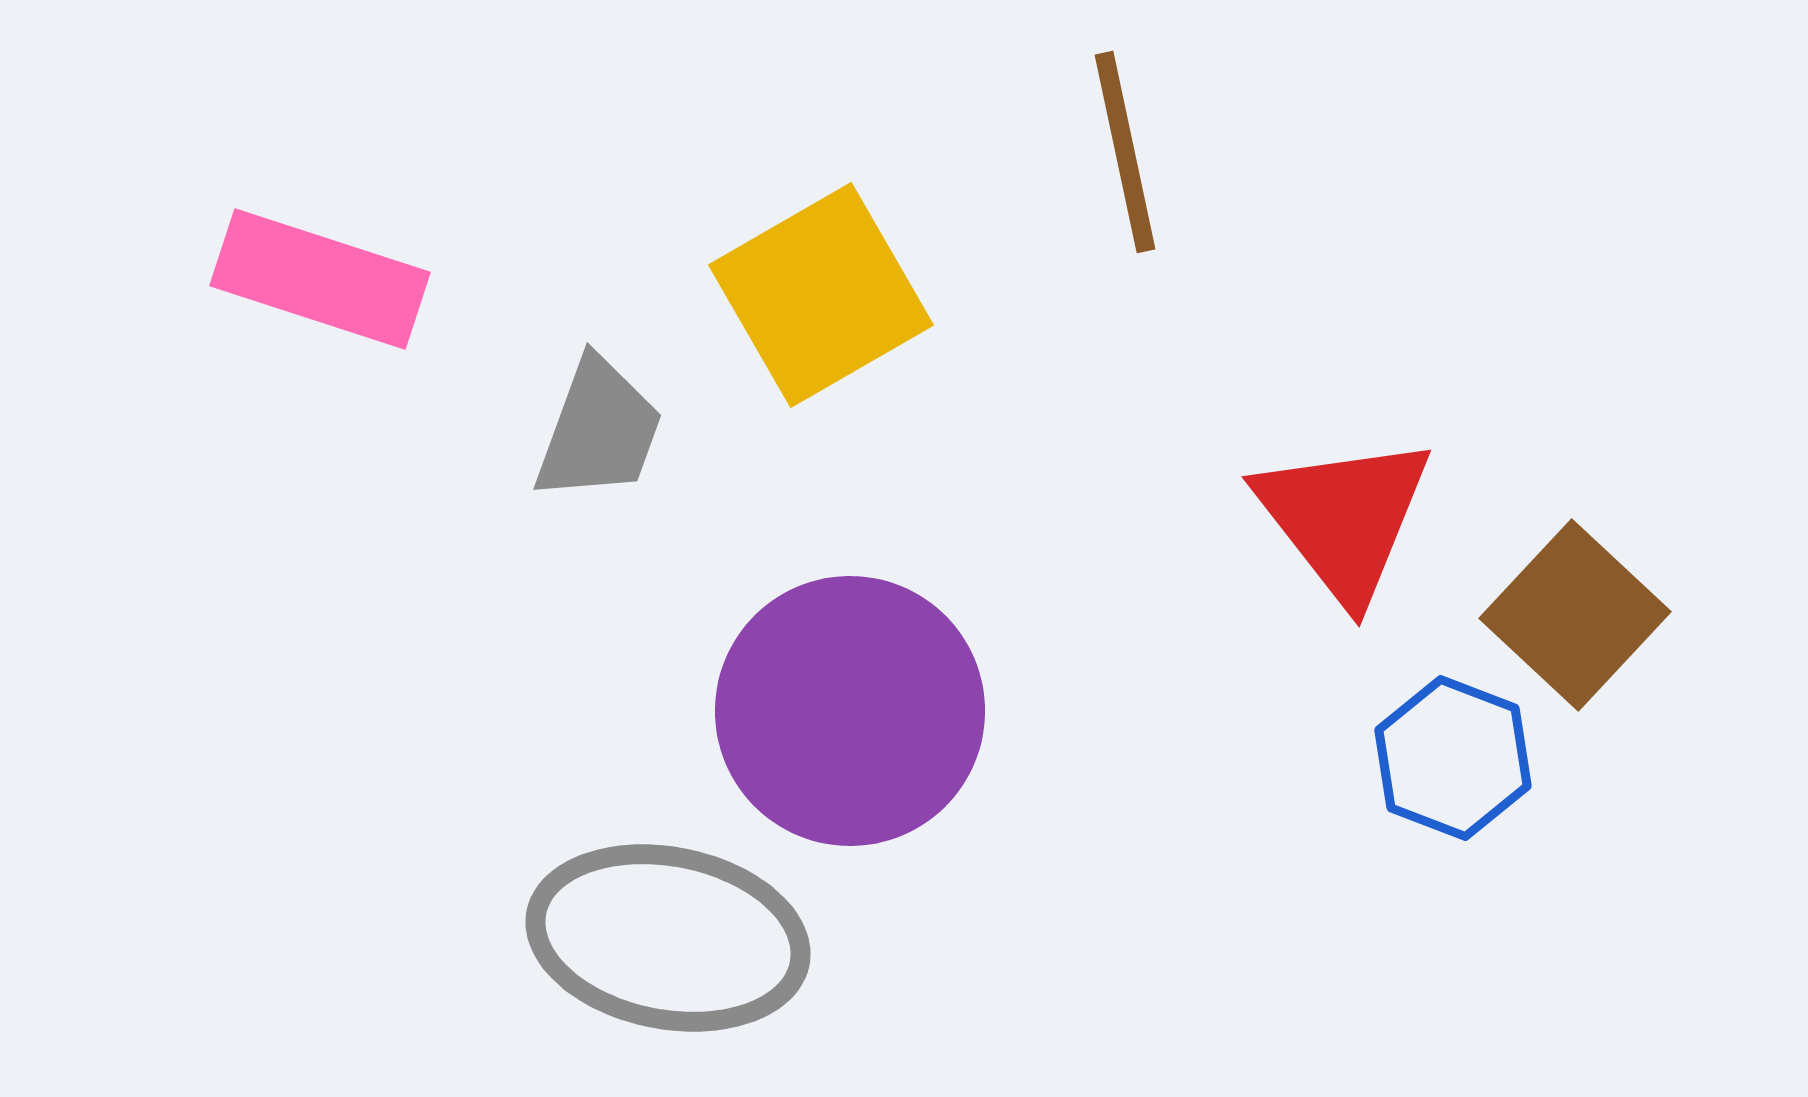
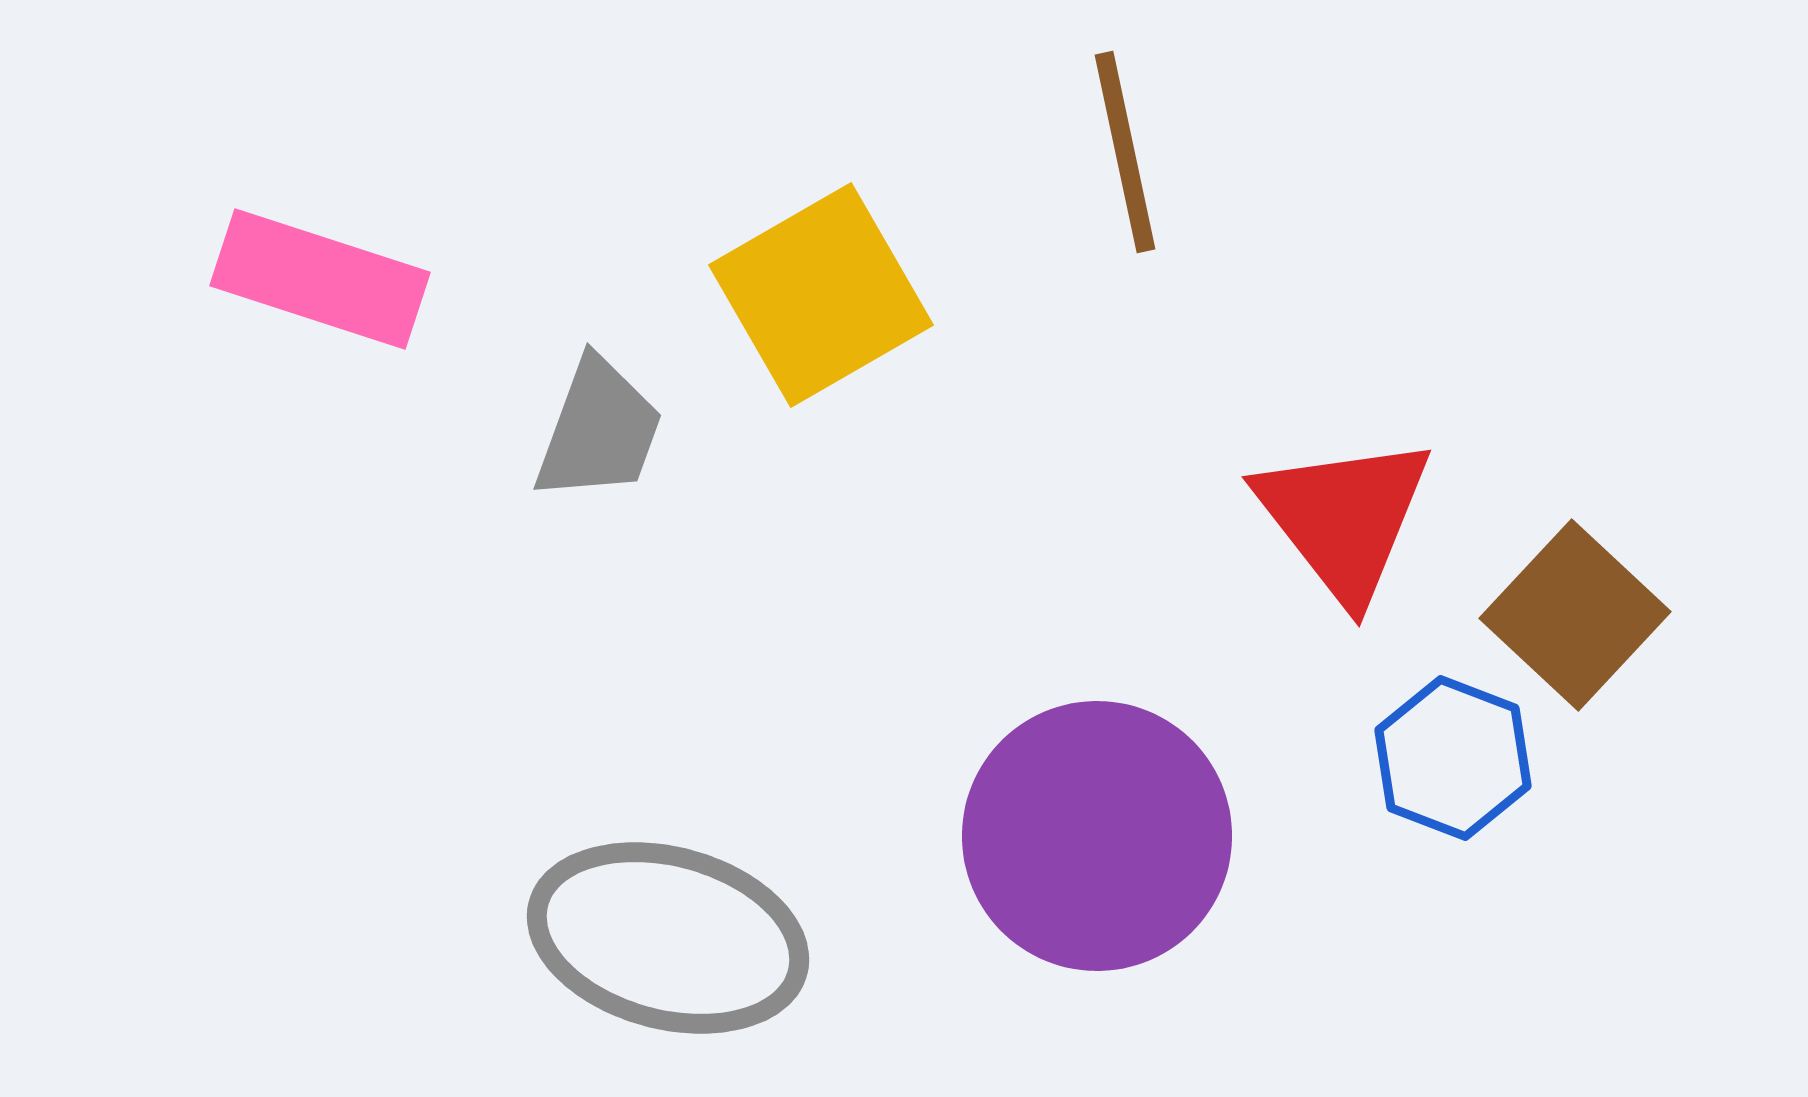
purple circle: moved 247 px right, 125 px down
gray ellipse: rotated 4 degrees clockwise
